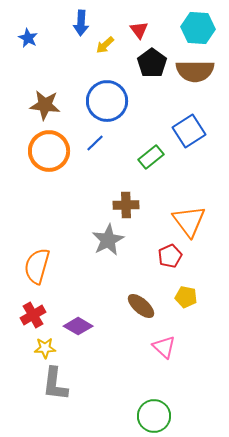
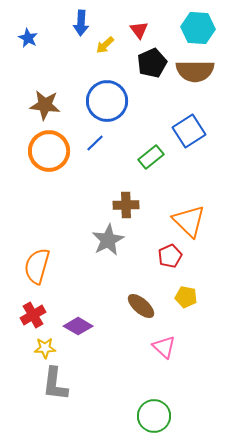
black pentagon: rotated 12 degrees clockwise
orange triangle: rotated 9 degrees counterclockwise
